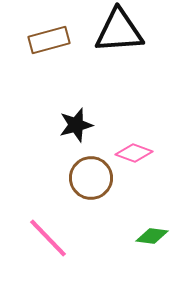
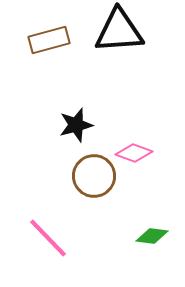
brown circle: moved 3 px right, 2 px up
